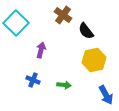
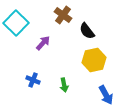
black semicircle: moved 1 px right
purple arrow: moved 2 px right, 7 px up; rotated 28 degrees clockwise
green arrow: rotated 72 degrees clockwise
